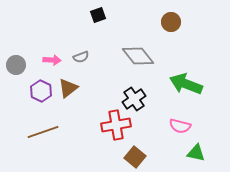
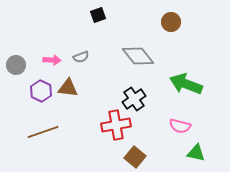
brown triangle: rotated 45 degrees clockwise
